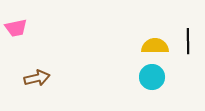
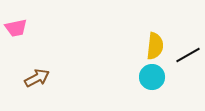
black line: moved 14 px down; rotated 60 degrees clockwise
yellow semicircle: rotated 96 degrees clockwise
brown arrow: rotated 15 degrees counterclockwise
